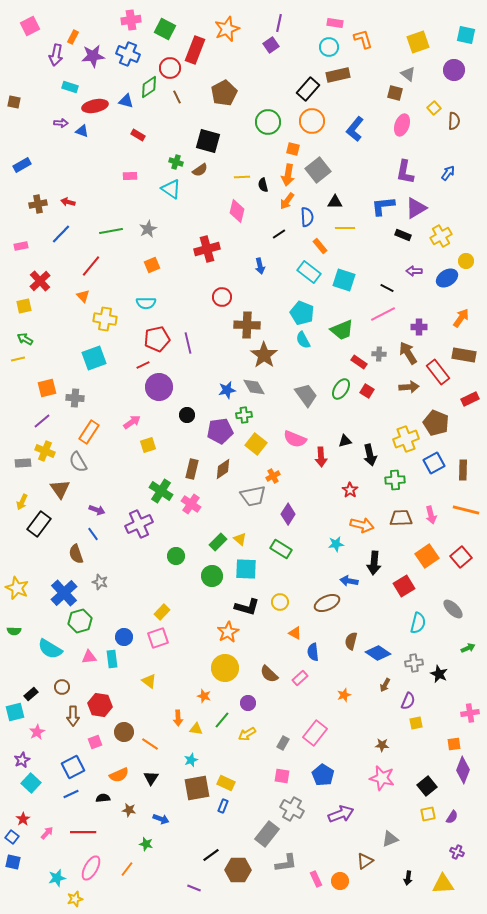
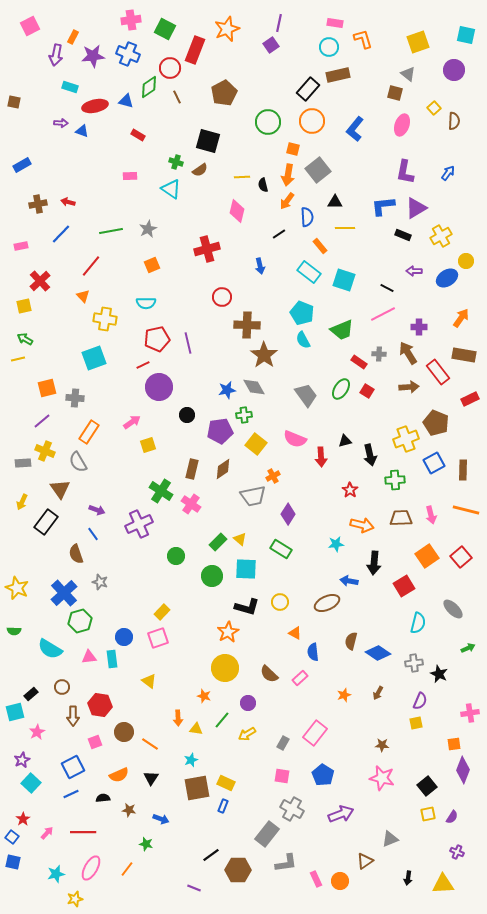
black rectangle at (39, 524): moved 7 px right, 2 px up
brown arrow at (385, 685): moved 7 px left, 8 px down
purple semicircle at (408, 701): moved 12 px right
cyan star at (57, 878): moved 1 px left, 4 px up
